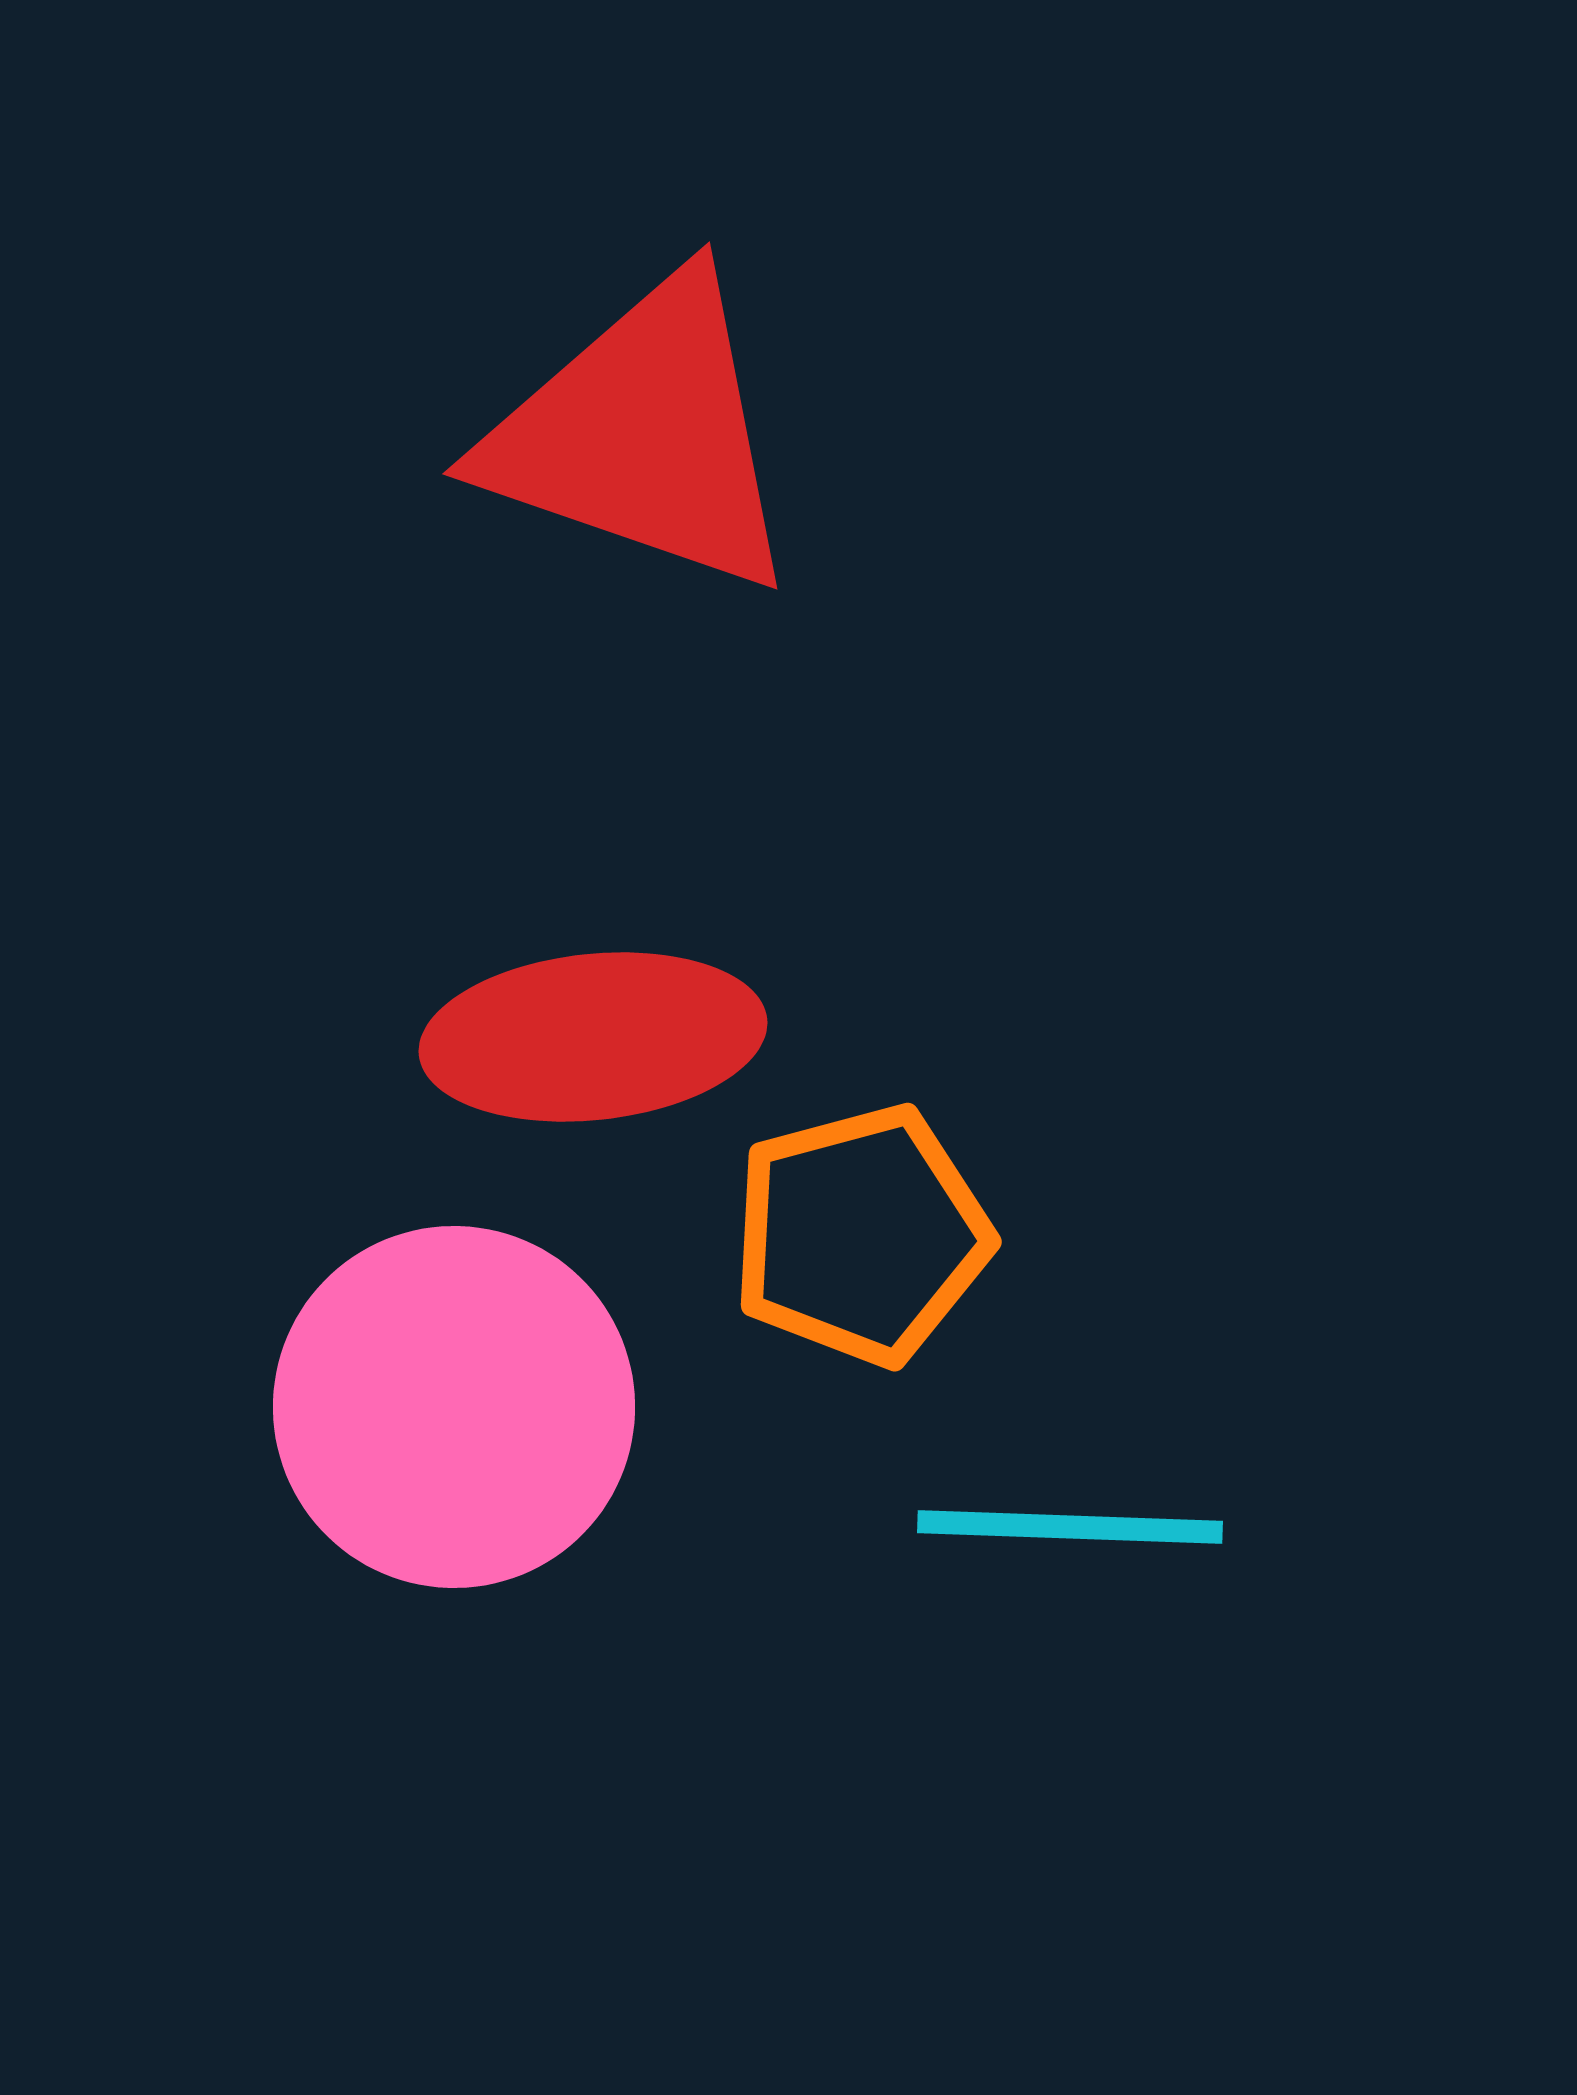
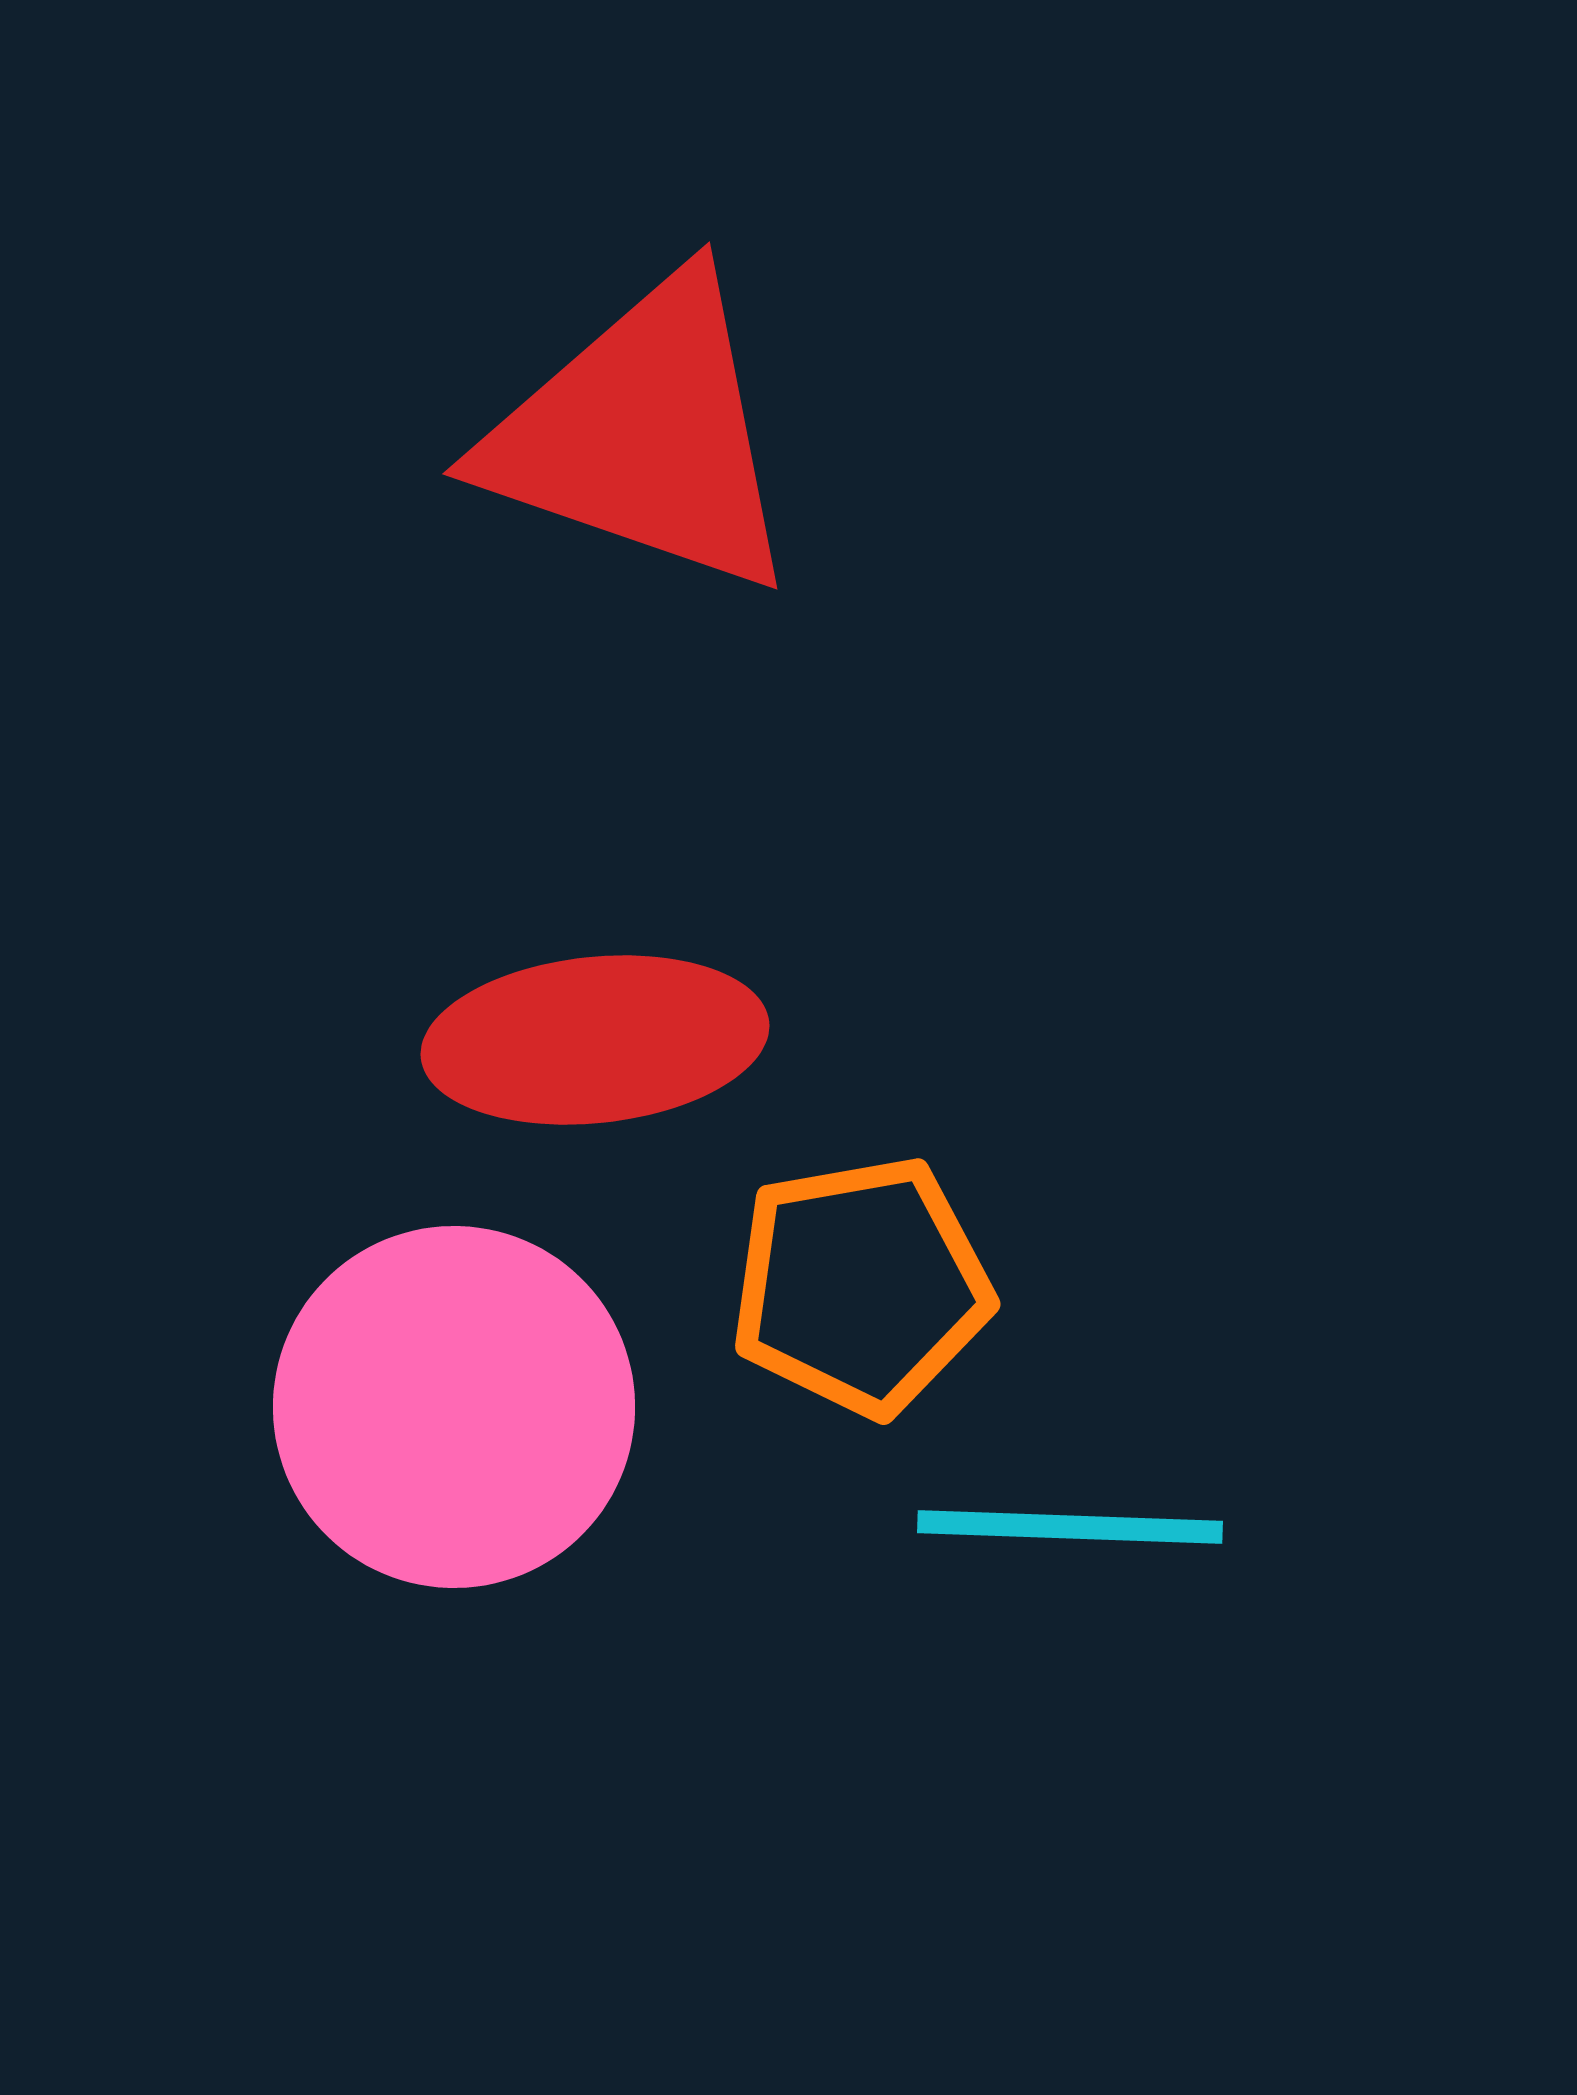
red ellipse: moved 2 px right, 3 px down
orange pentagon: moved 51 px down; rotated 5 degrees clockwise
